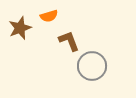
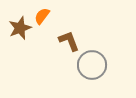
orange semicircle: moved 7 px left; rotated 144 degrees clockwise
gray circle: moved 1 px up
